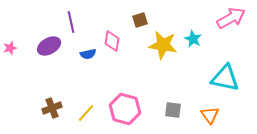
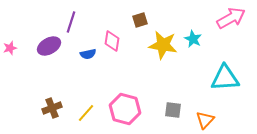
purple line: rotated 30 degrees clockwise
cyan triangle: rotated 16 degrees counterclockwise
orange triangle: moved 5 px left, 5 px down; rotated 18 degrees clockwise
